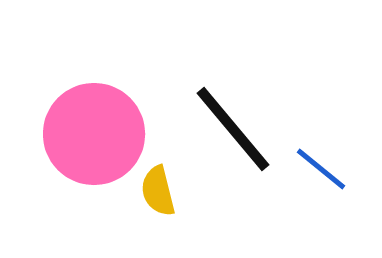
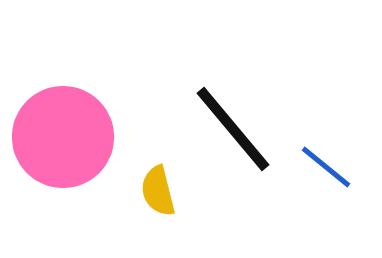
pink circle: moved 31 px left, 3 px down
blue line: moved 5 px right, 2 px up
